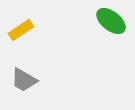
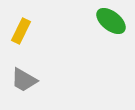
yellow rectangle: moved 1 px down; rotated 30 degrees counterclockwise
